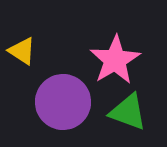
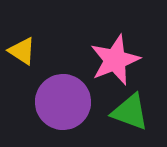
pink star: rotated 9 degrees clockwise
green triangle: moved 2 px right
